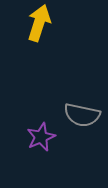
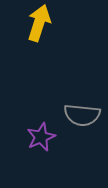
gray semicircle: rotated 6 degrees counterclockwise
